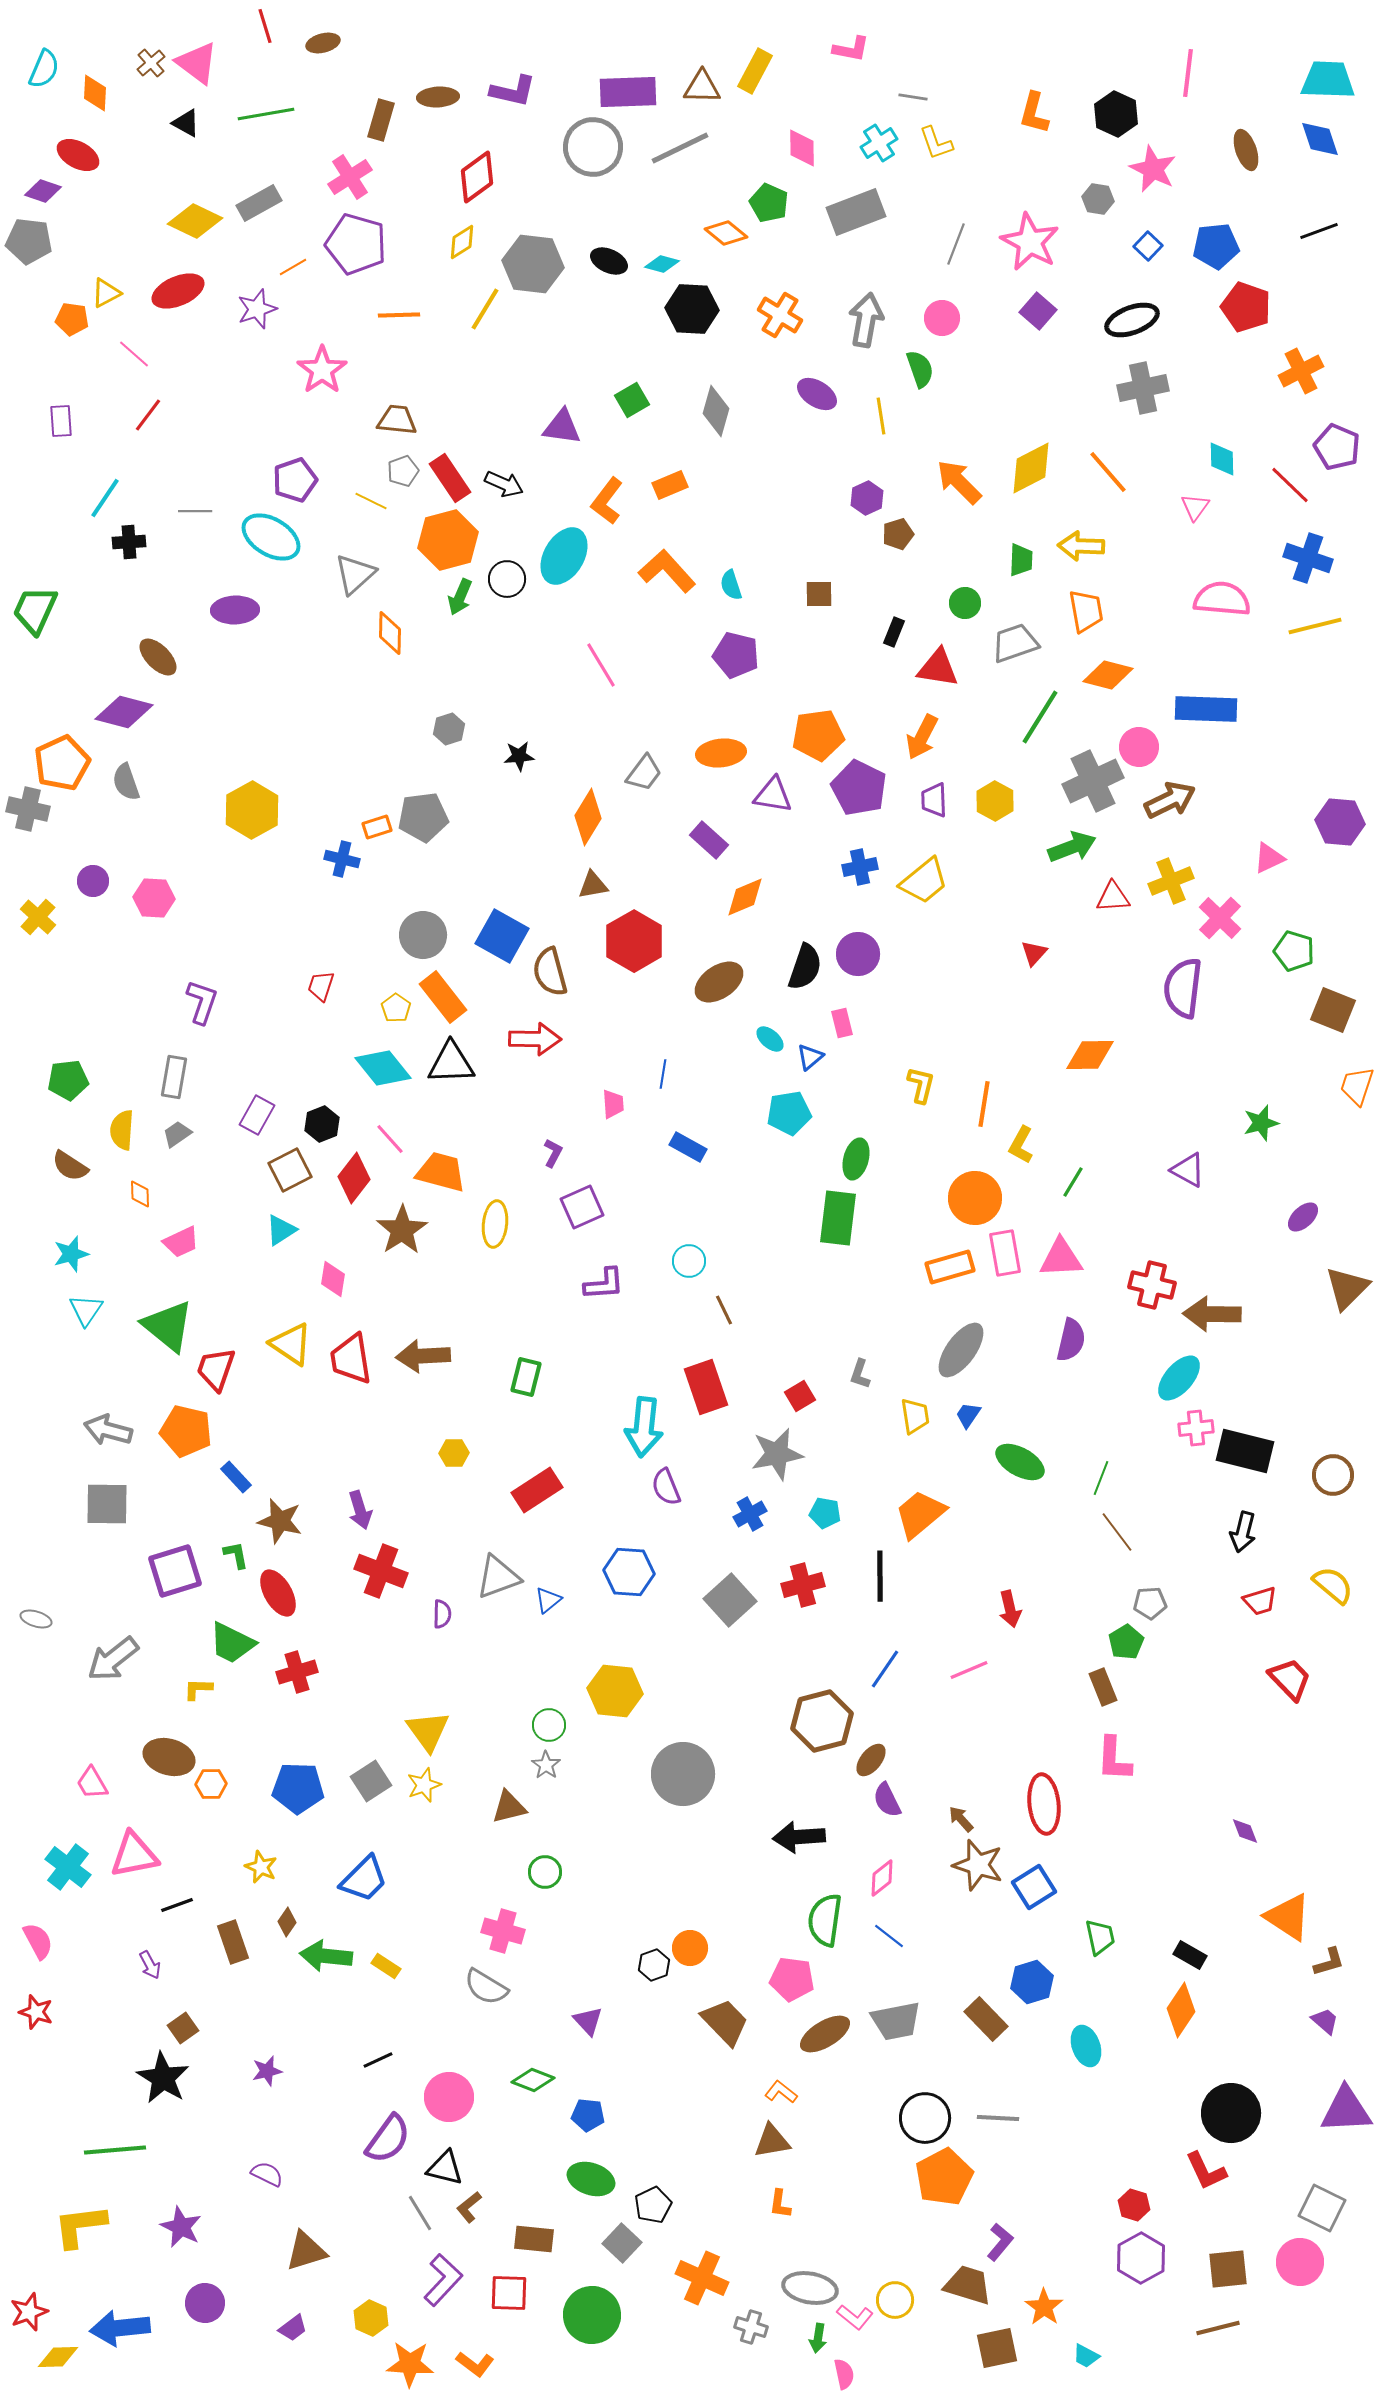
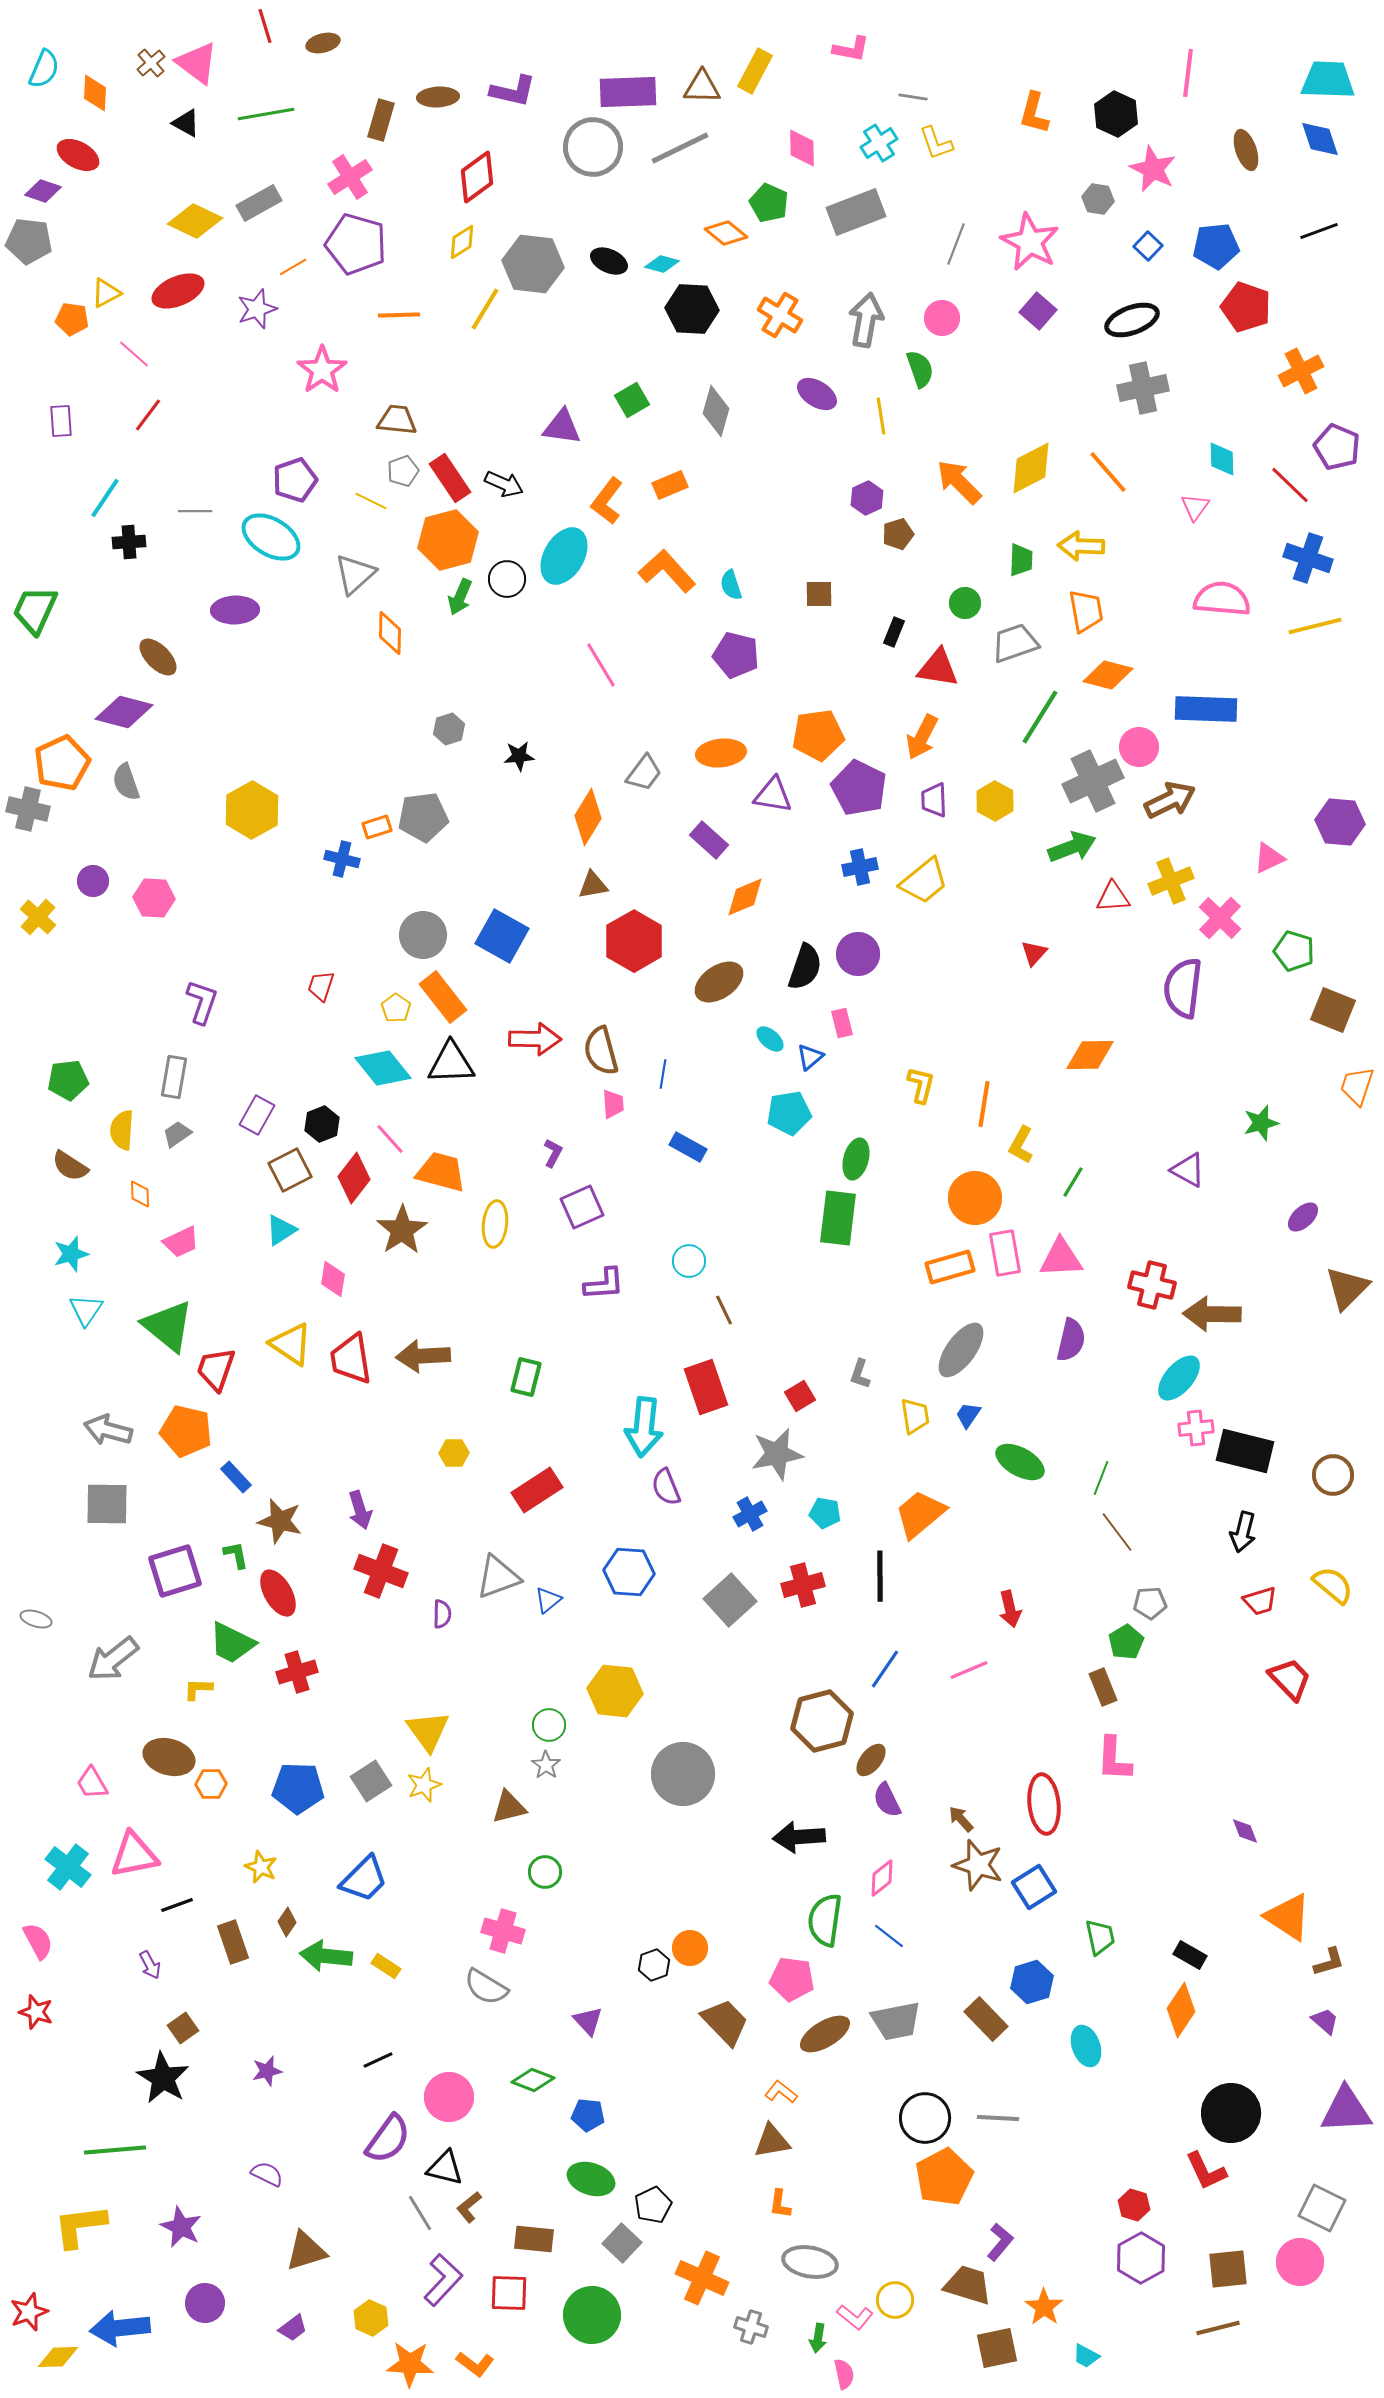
brown semicircle at (550, 972): moved 51 px right, 79 px down
gray ellipse at (810, 2288): moved 26 px up
